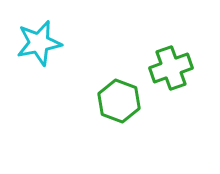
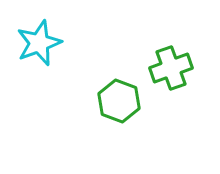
cyan star: rotated 9 degrees counterclockwise
